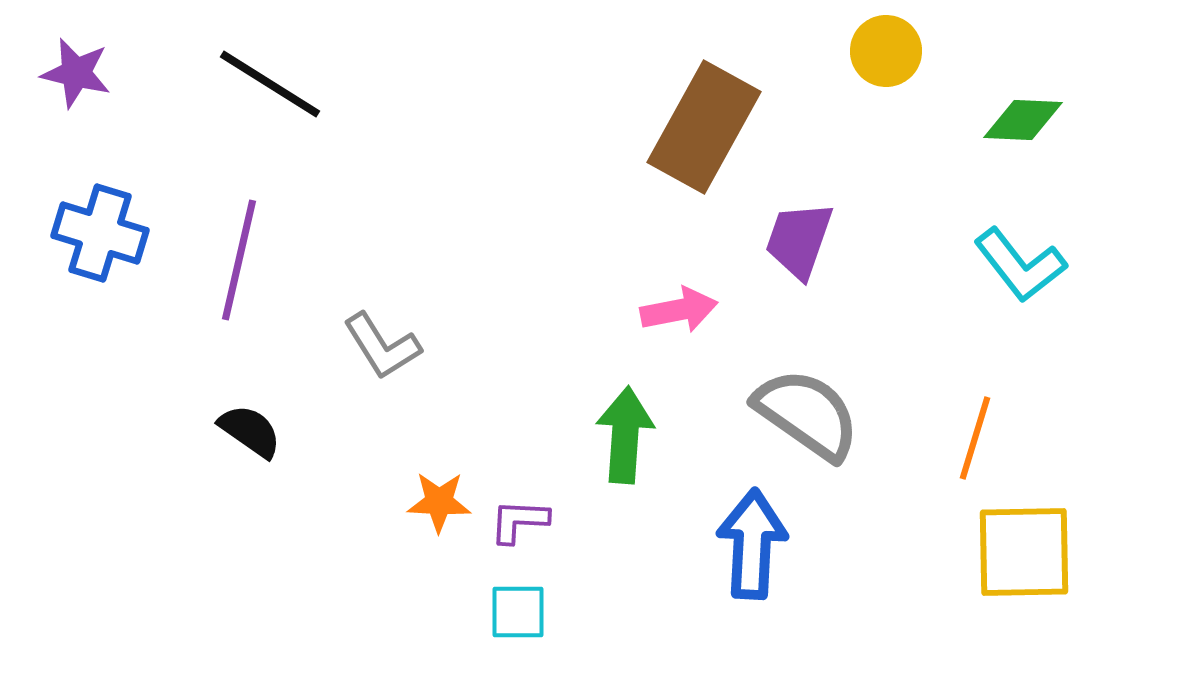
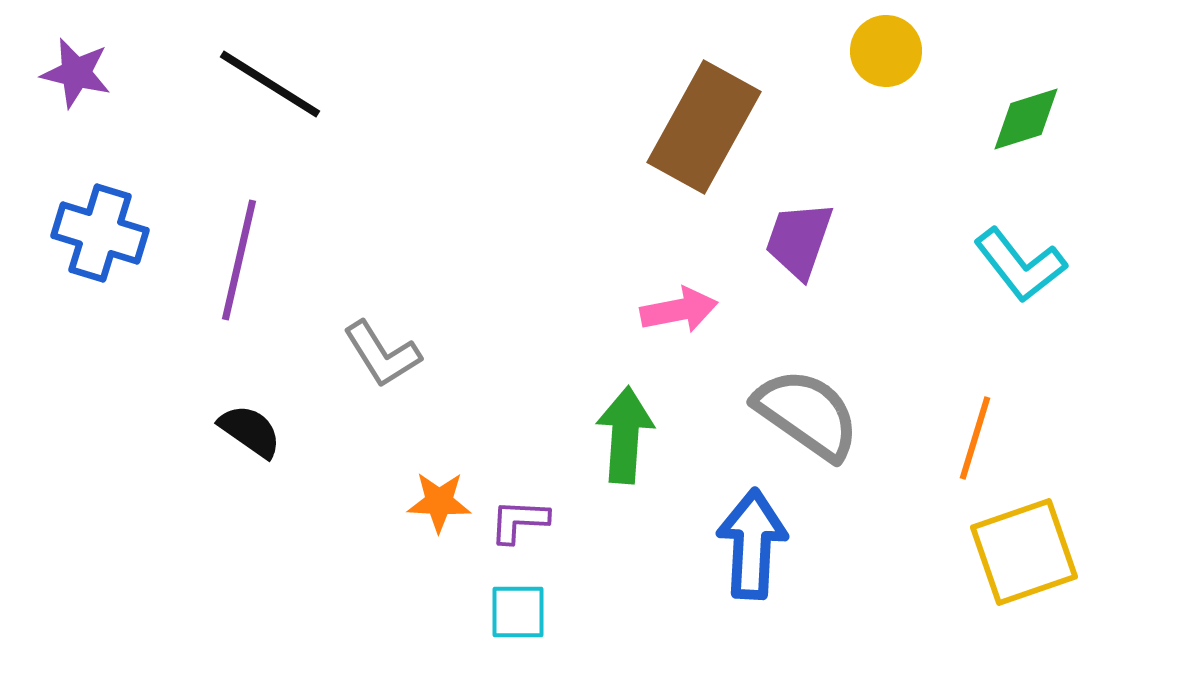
green diamond: moved 3 px right, 1 px up; rotated 20 degrees counterclockwise
gray L-shape: moved 8 px down
yellow square: rotated 18 degrees counterclockwise
